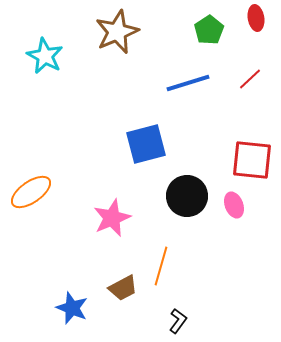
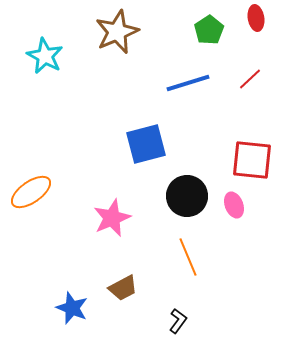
orange line: moved 27 px right, 9 px up; rotated 39 degrees counterclockwise
